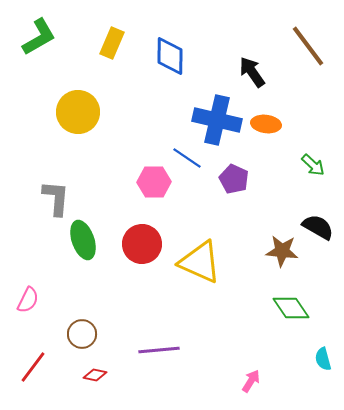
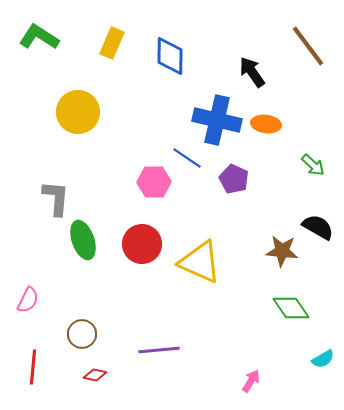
green L-shape: rotated 117 degrees counterclockwise
cyan semicircle: rotated 105 degrees counterclockwise
red line: rotated 32 degrees counterclockwise
